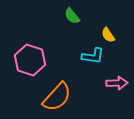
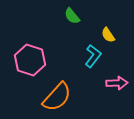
cyan L-shape: rotated 60 degrees counterclockwise
